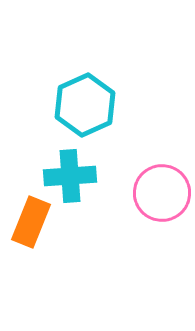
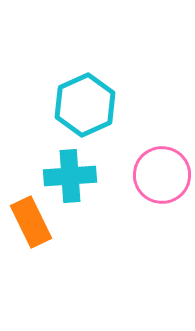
pink circle: moved 18 px up
orange rectangle: rotated 48 degrees counterclockwise
